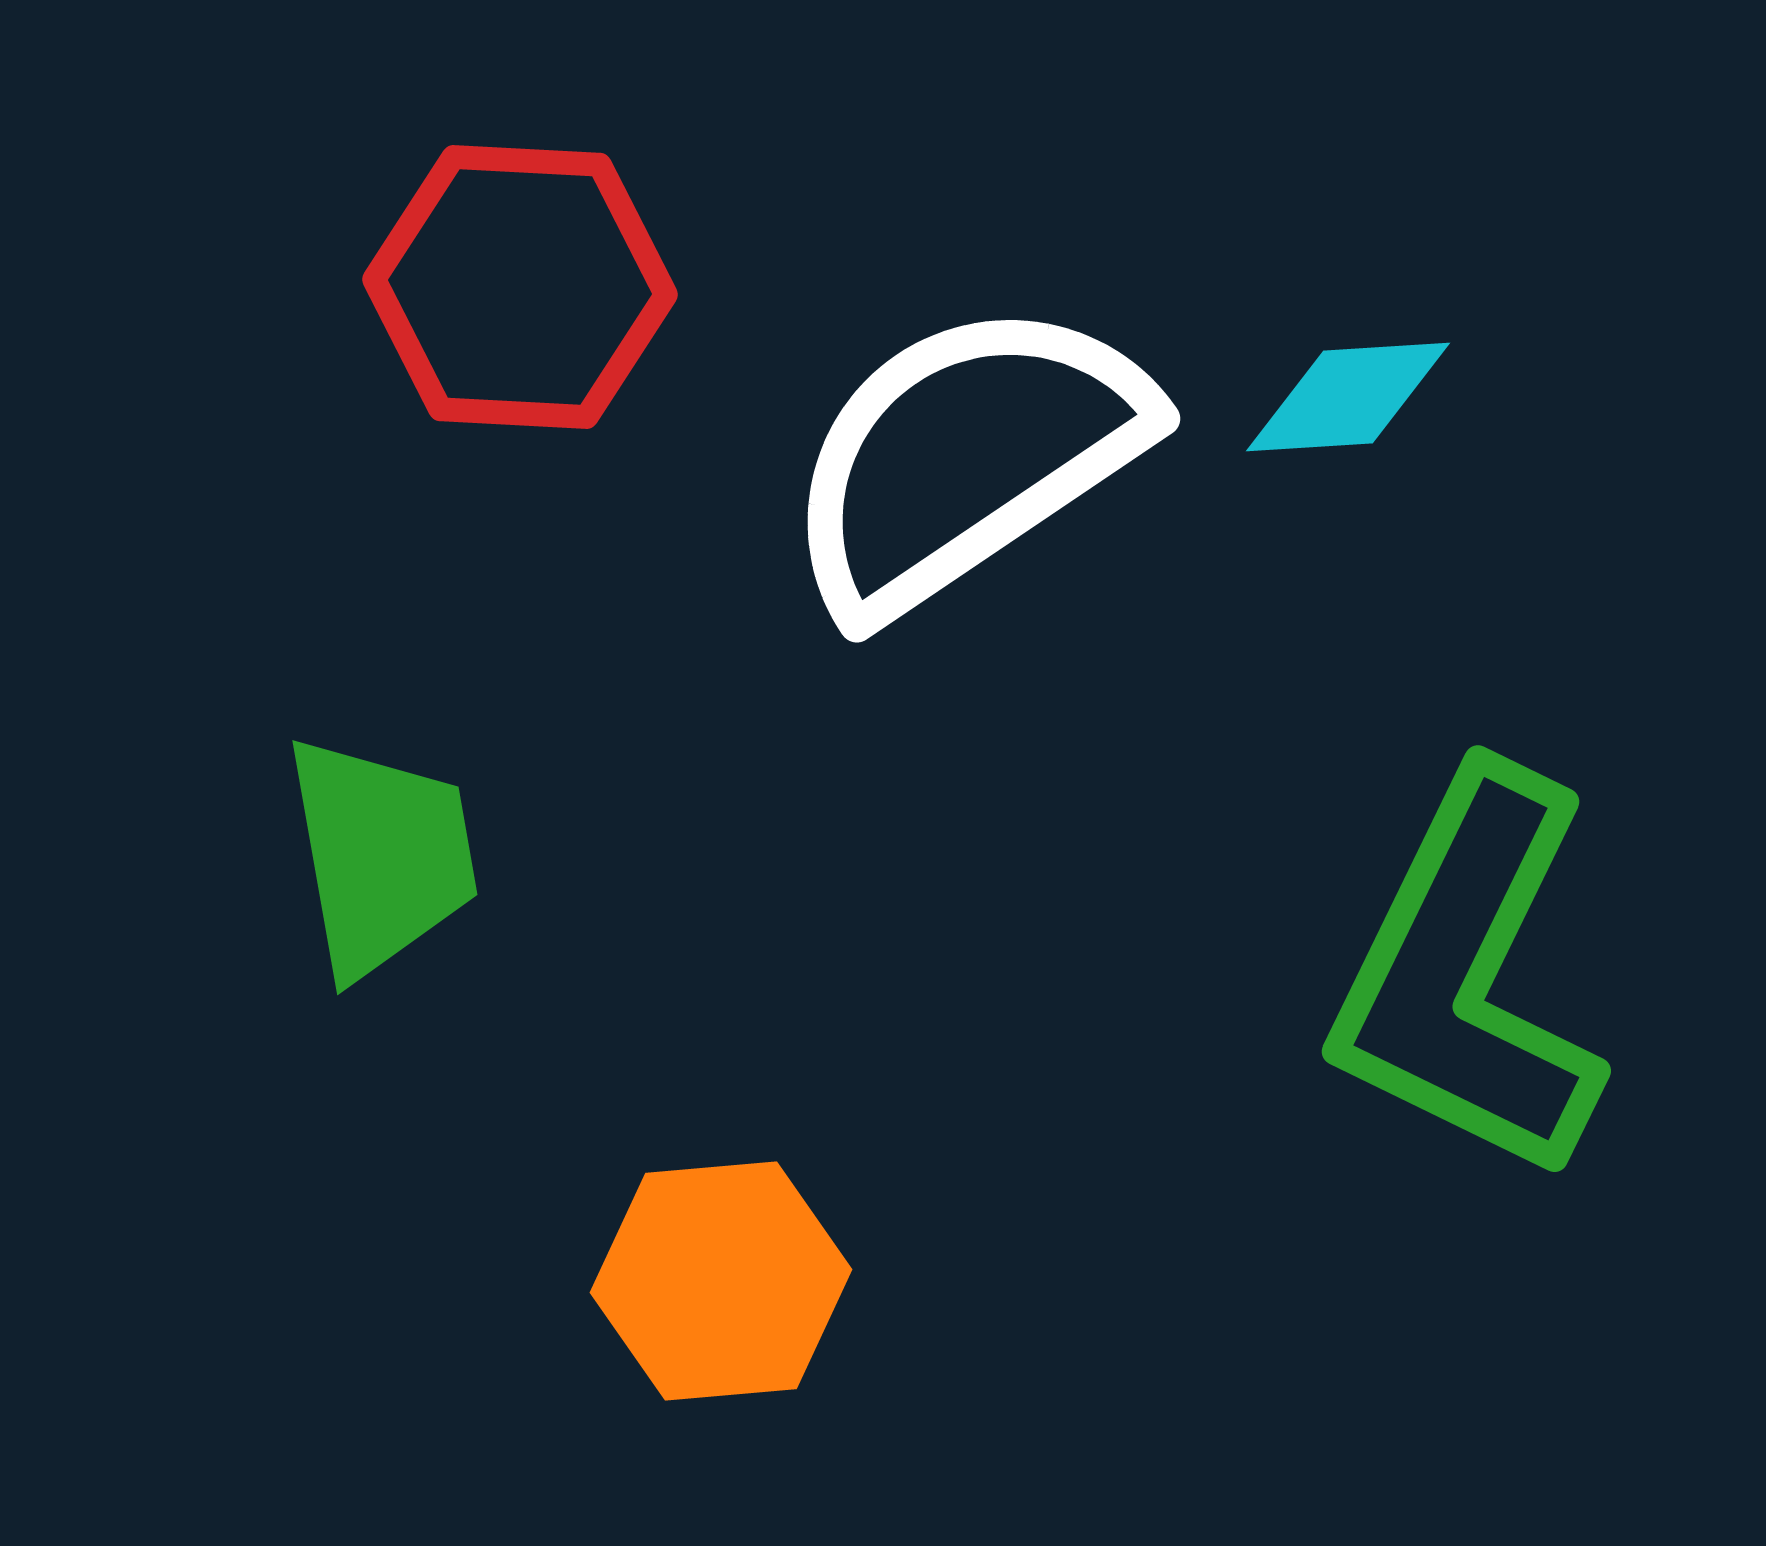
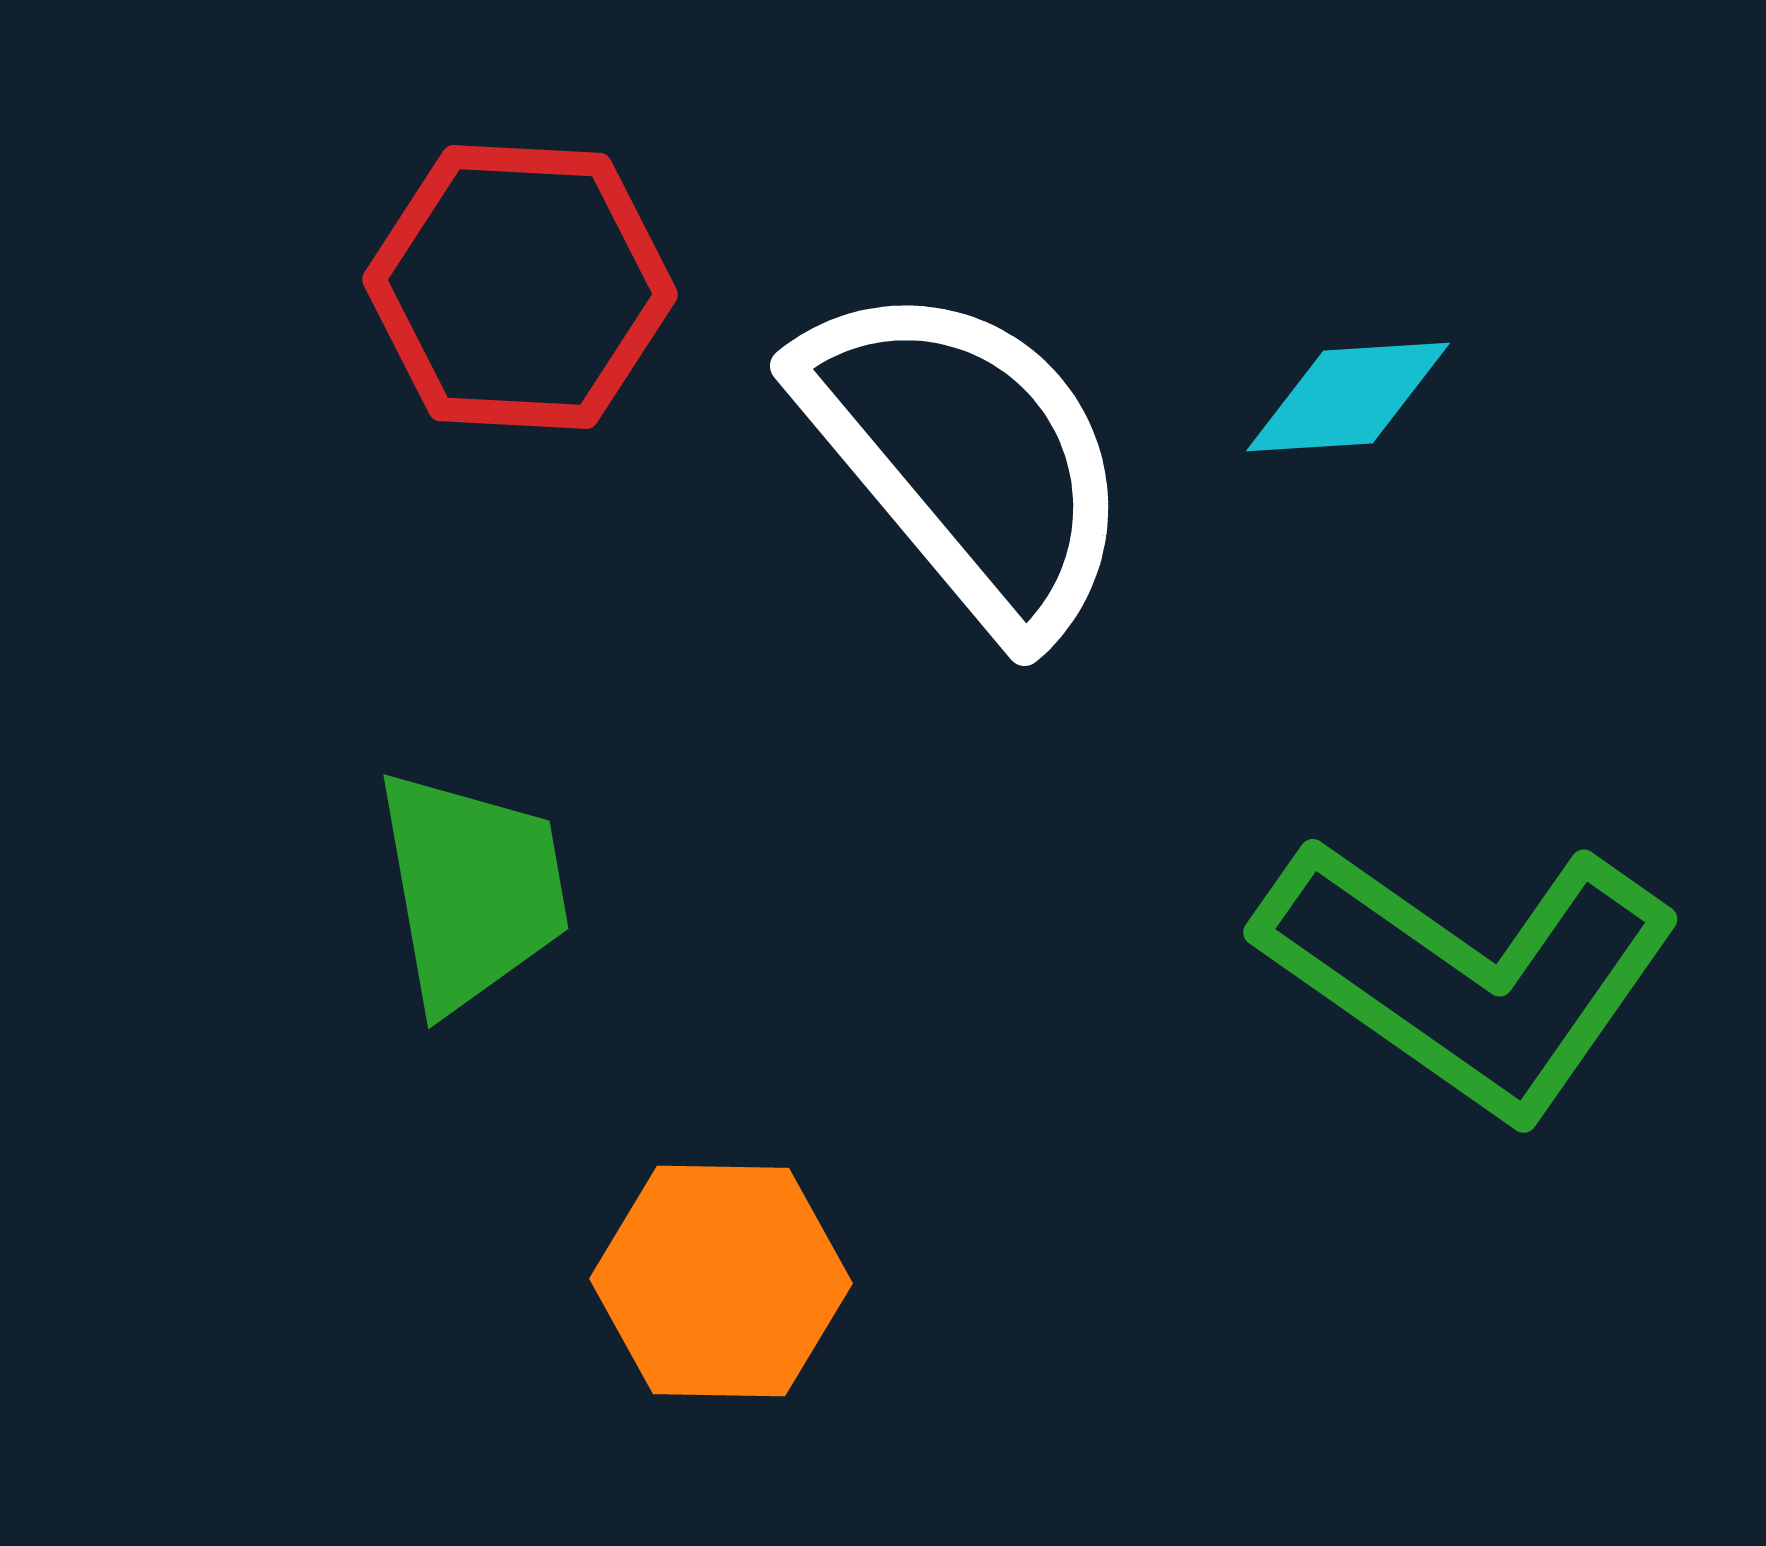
white semicircle: rotated 84 degrees clockwise
green trapezoid: moved 91 px right, 34 px down
green L-shape: rotated 81 degrees counterclockwise
orange hexagon: rotated 6 degrees clockwise
